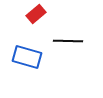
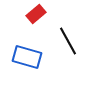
black line: rotated 60 degrees clockwise
